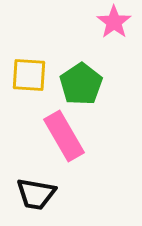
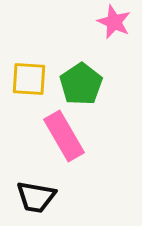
pink star: rotated 12 degrees counterclockwise
yellow square: moved 4 px down
black trapezoid: moved 3 px down
